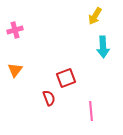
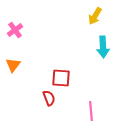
pink cross: rotated 21 degrees counterclockwise
orange triangle: moved 2 px left, 5 px up
red square: moved 5 px left; rotated 24 degrees clockwise
